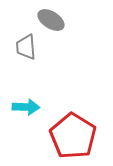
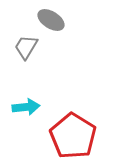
gray trapezoid: rotated 36 degrees clockwise
cyan arrow: rotated 8 degrees counterclockwise
